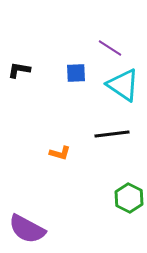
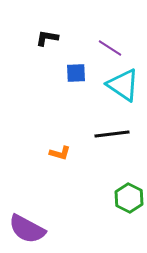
black L-shape: moved 28 px right, 32 px up
